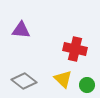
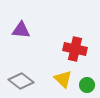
gray diamond: moved 3 px left
